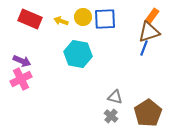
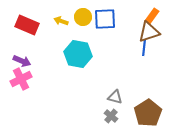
red rectangle: moved 3 px left, 6 px down
blue line: rotated 14 degrees counterclockwise
